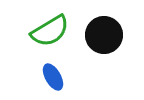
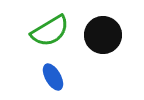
black circle: moved 1 px left
